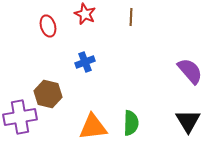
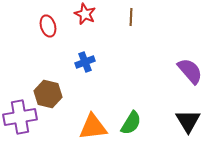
green semicircle: rotated 30 degrees clockwise
